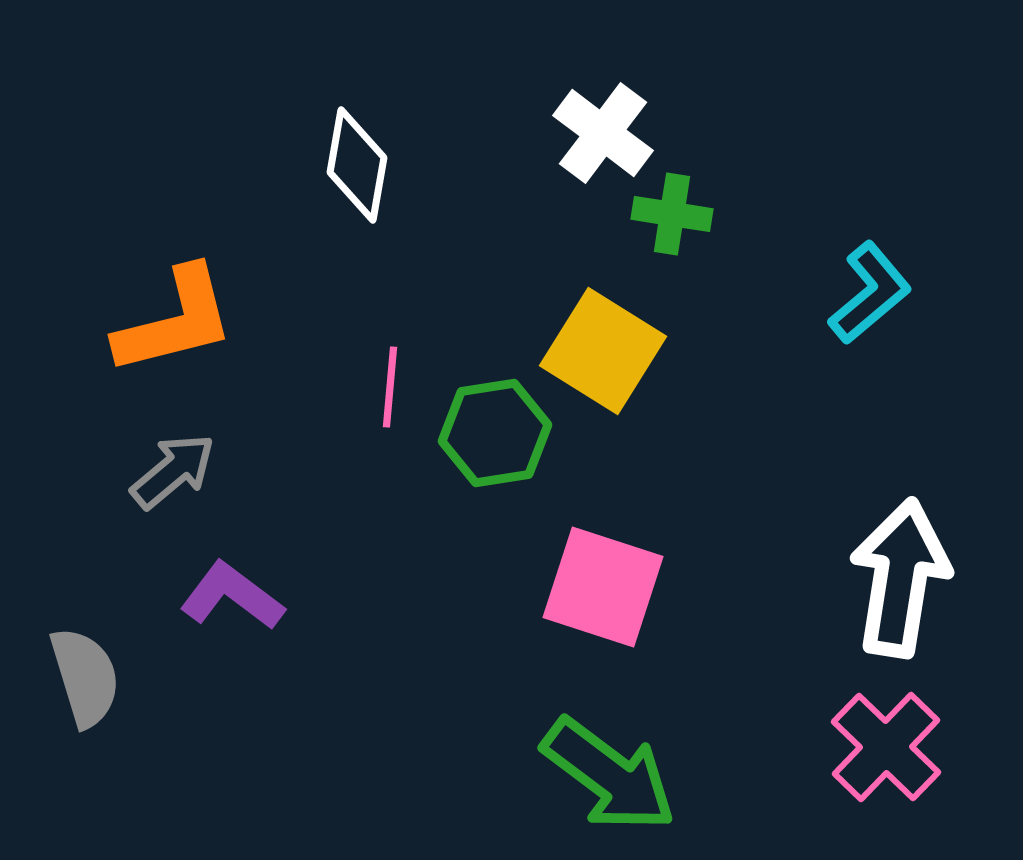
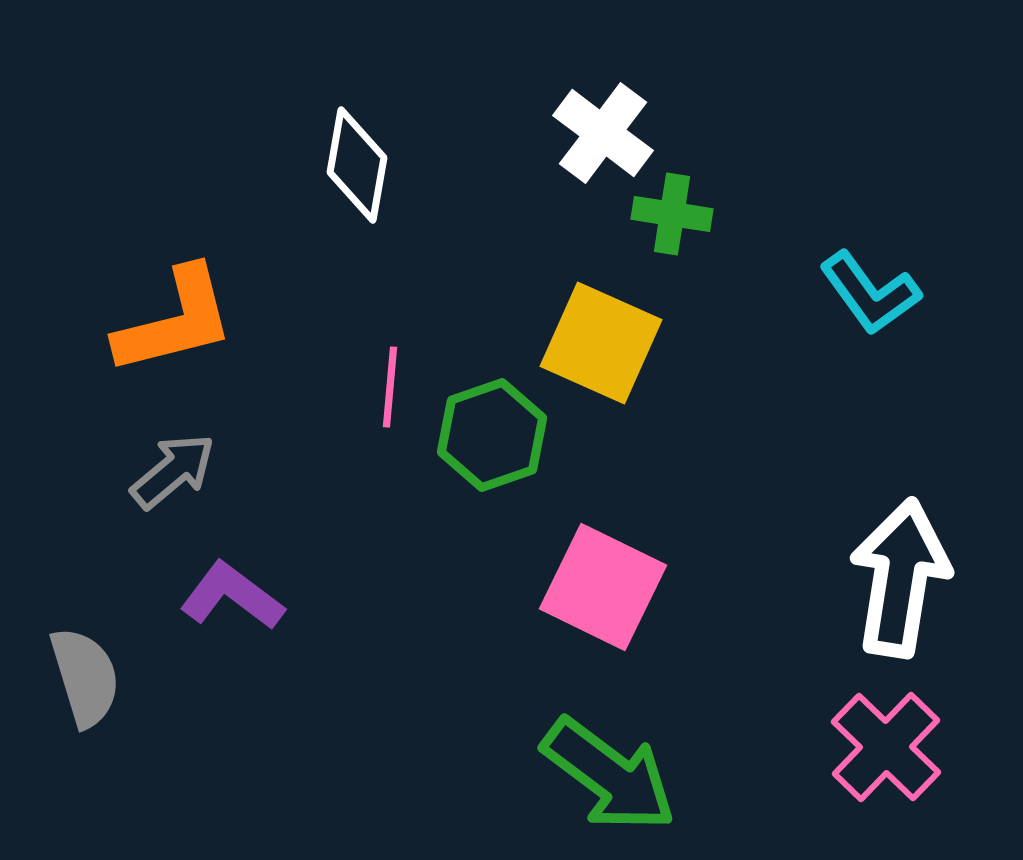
cyan L-shape: rotated 94 degrees clockwise
yellow square: moved 2 px left, 8 px up; rotated 8 degrees counterclockwise
green hexagon: moved 3 px left, 2 px down; rotated 10 degrees counterclockwise
pink square: rotated 8 degrees clockwise
